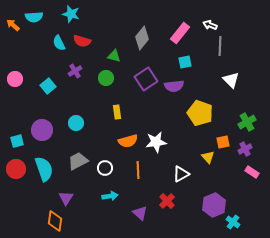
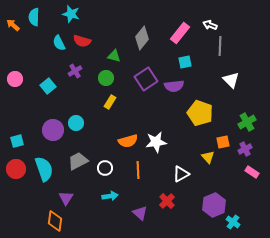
cyan semicircle at (34, 17): rotated 96 degrees clockwise
yellow rectangle at (117, 112): moved 7 px left, 10 px up; rotated 40 degrees clockwise
purple circle at (42, 130): moved 11 px right
